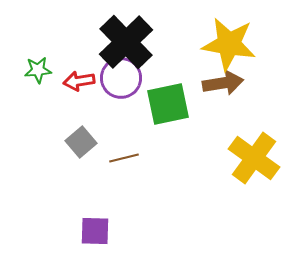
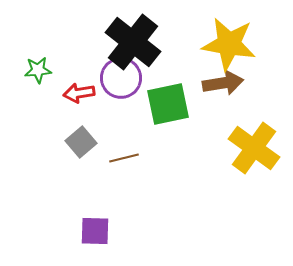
black cross: moved 7 px right; rotated 8 degrees counterclockwise
red arrow: moved 12 px down
yellow cross: moved 10 px up
